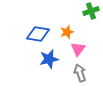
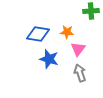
green cross: rotated 14 degrees clockwise
orange star: rotated 24 degrees clockwise
blue star: rotated 30 degrees clockwise
